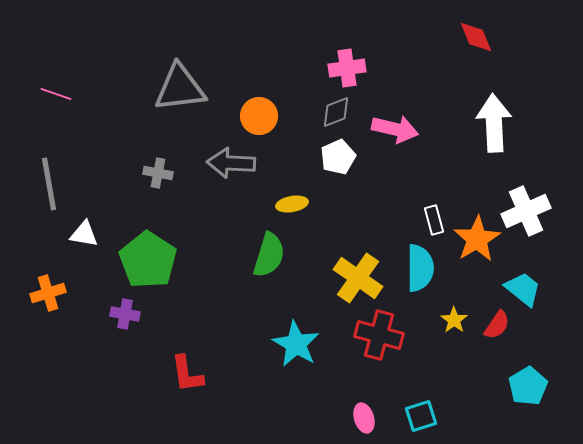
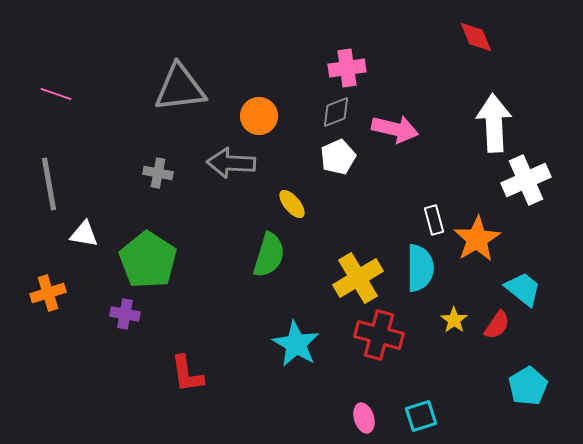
yellow ellipse: rotated 60 degrees clockwise
white cross: moved 31 px up
yellow cross: rotated 24 degrees clockwise
